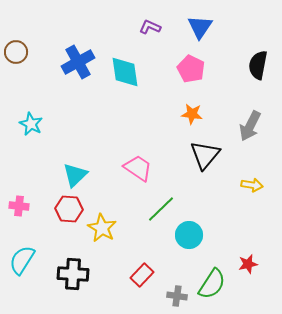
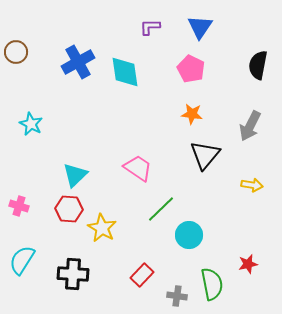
purple L-shape: rotated 25 degrees counterclockwise
pink cross: rotated 12 degrees clockwise
green semicircle: rotated 44 degrees counterclockwise
